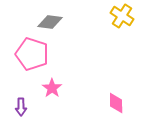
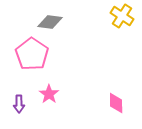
pink pentagon: rotated 16 degrees clockwise
pink star: moved 3 px left, 6 px down
purple arrow: moved 2 px left, 3 px up
